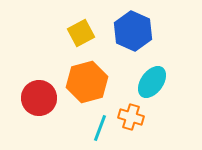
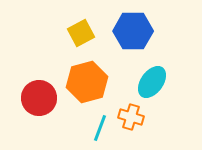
blue hexagon: rotated 24 degrees counterclockwise
